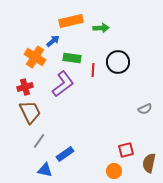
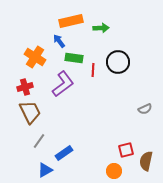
blue arrow: moved 6 px right; rotated 88 degrees counterclockwise
green rectangle: moved 2 px right
blue rectangle: moved 1 px left, 1 px up
brown semicircle: moved 3 px left, 2 px up
blue triangle: rotated 42 degrees counterclockwise
